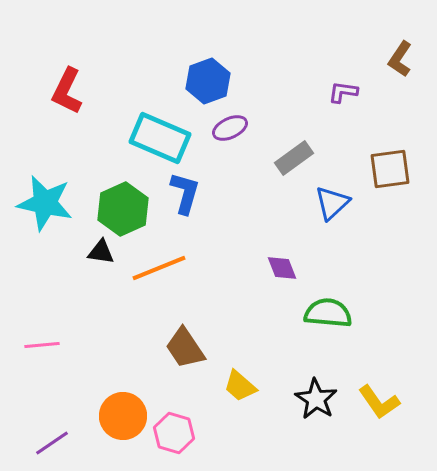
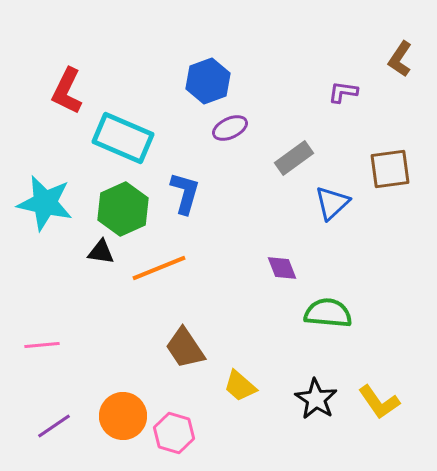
cyan rectangle: moved 37 px left
purple line: moved 2 px right, 17 px up
